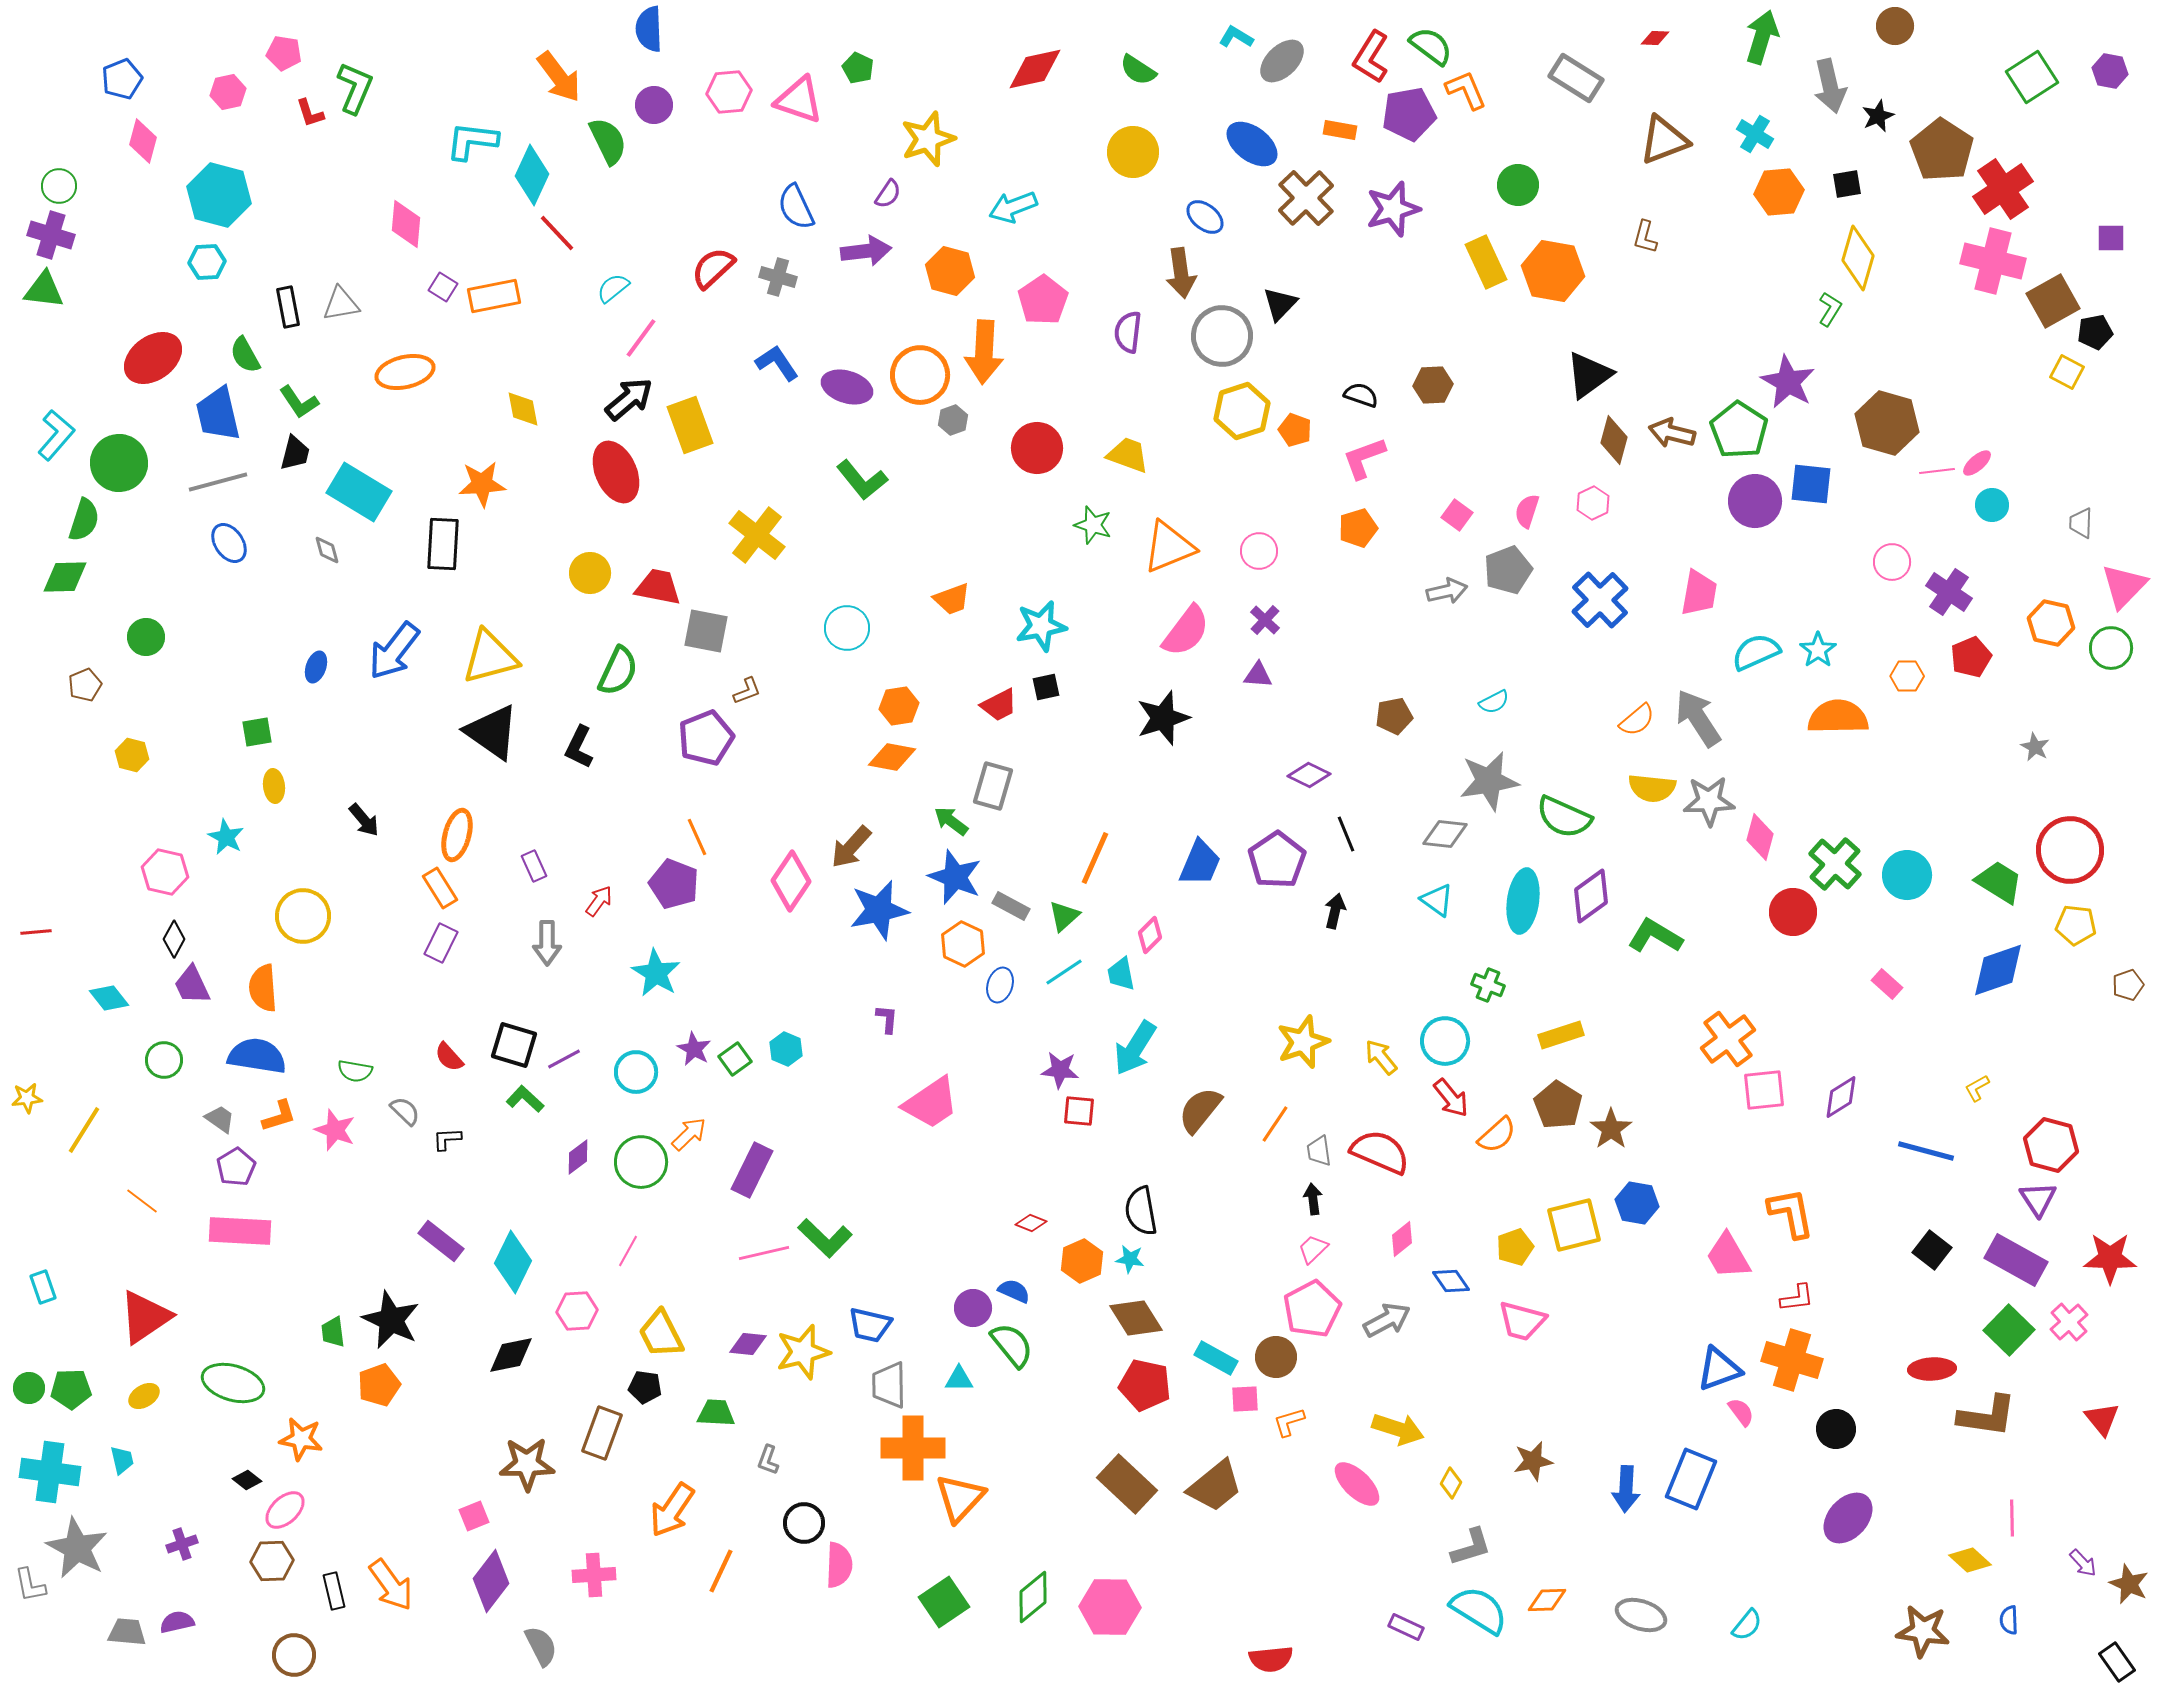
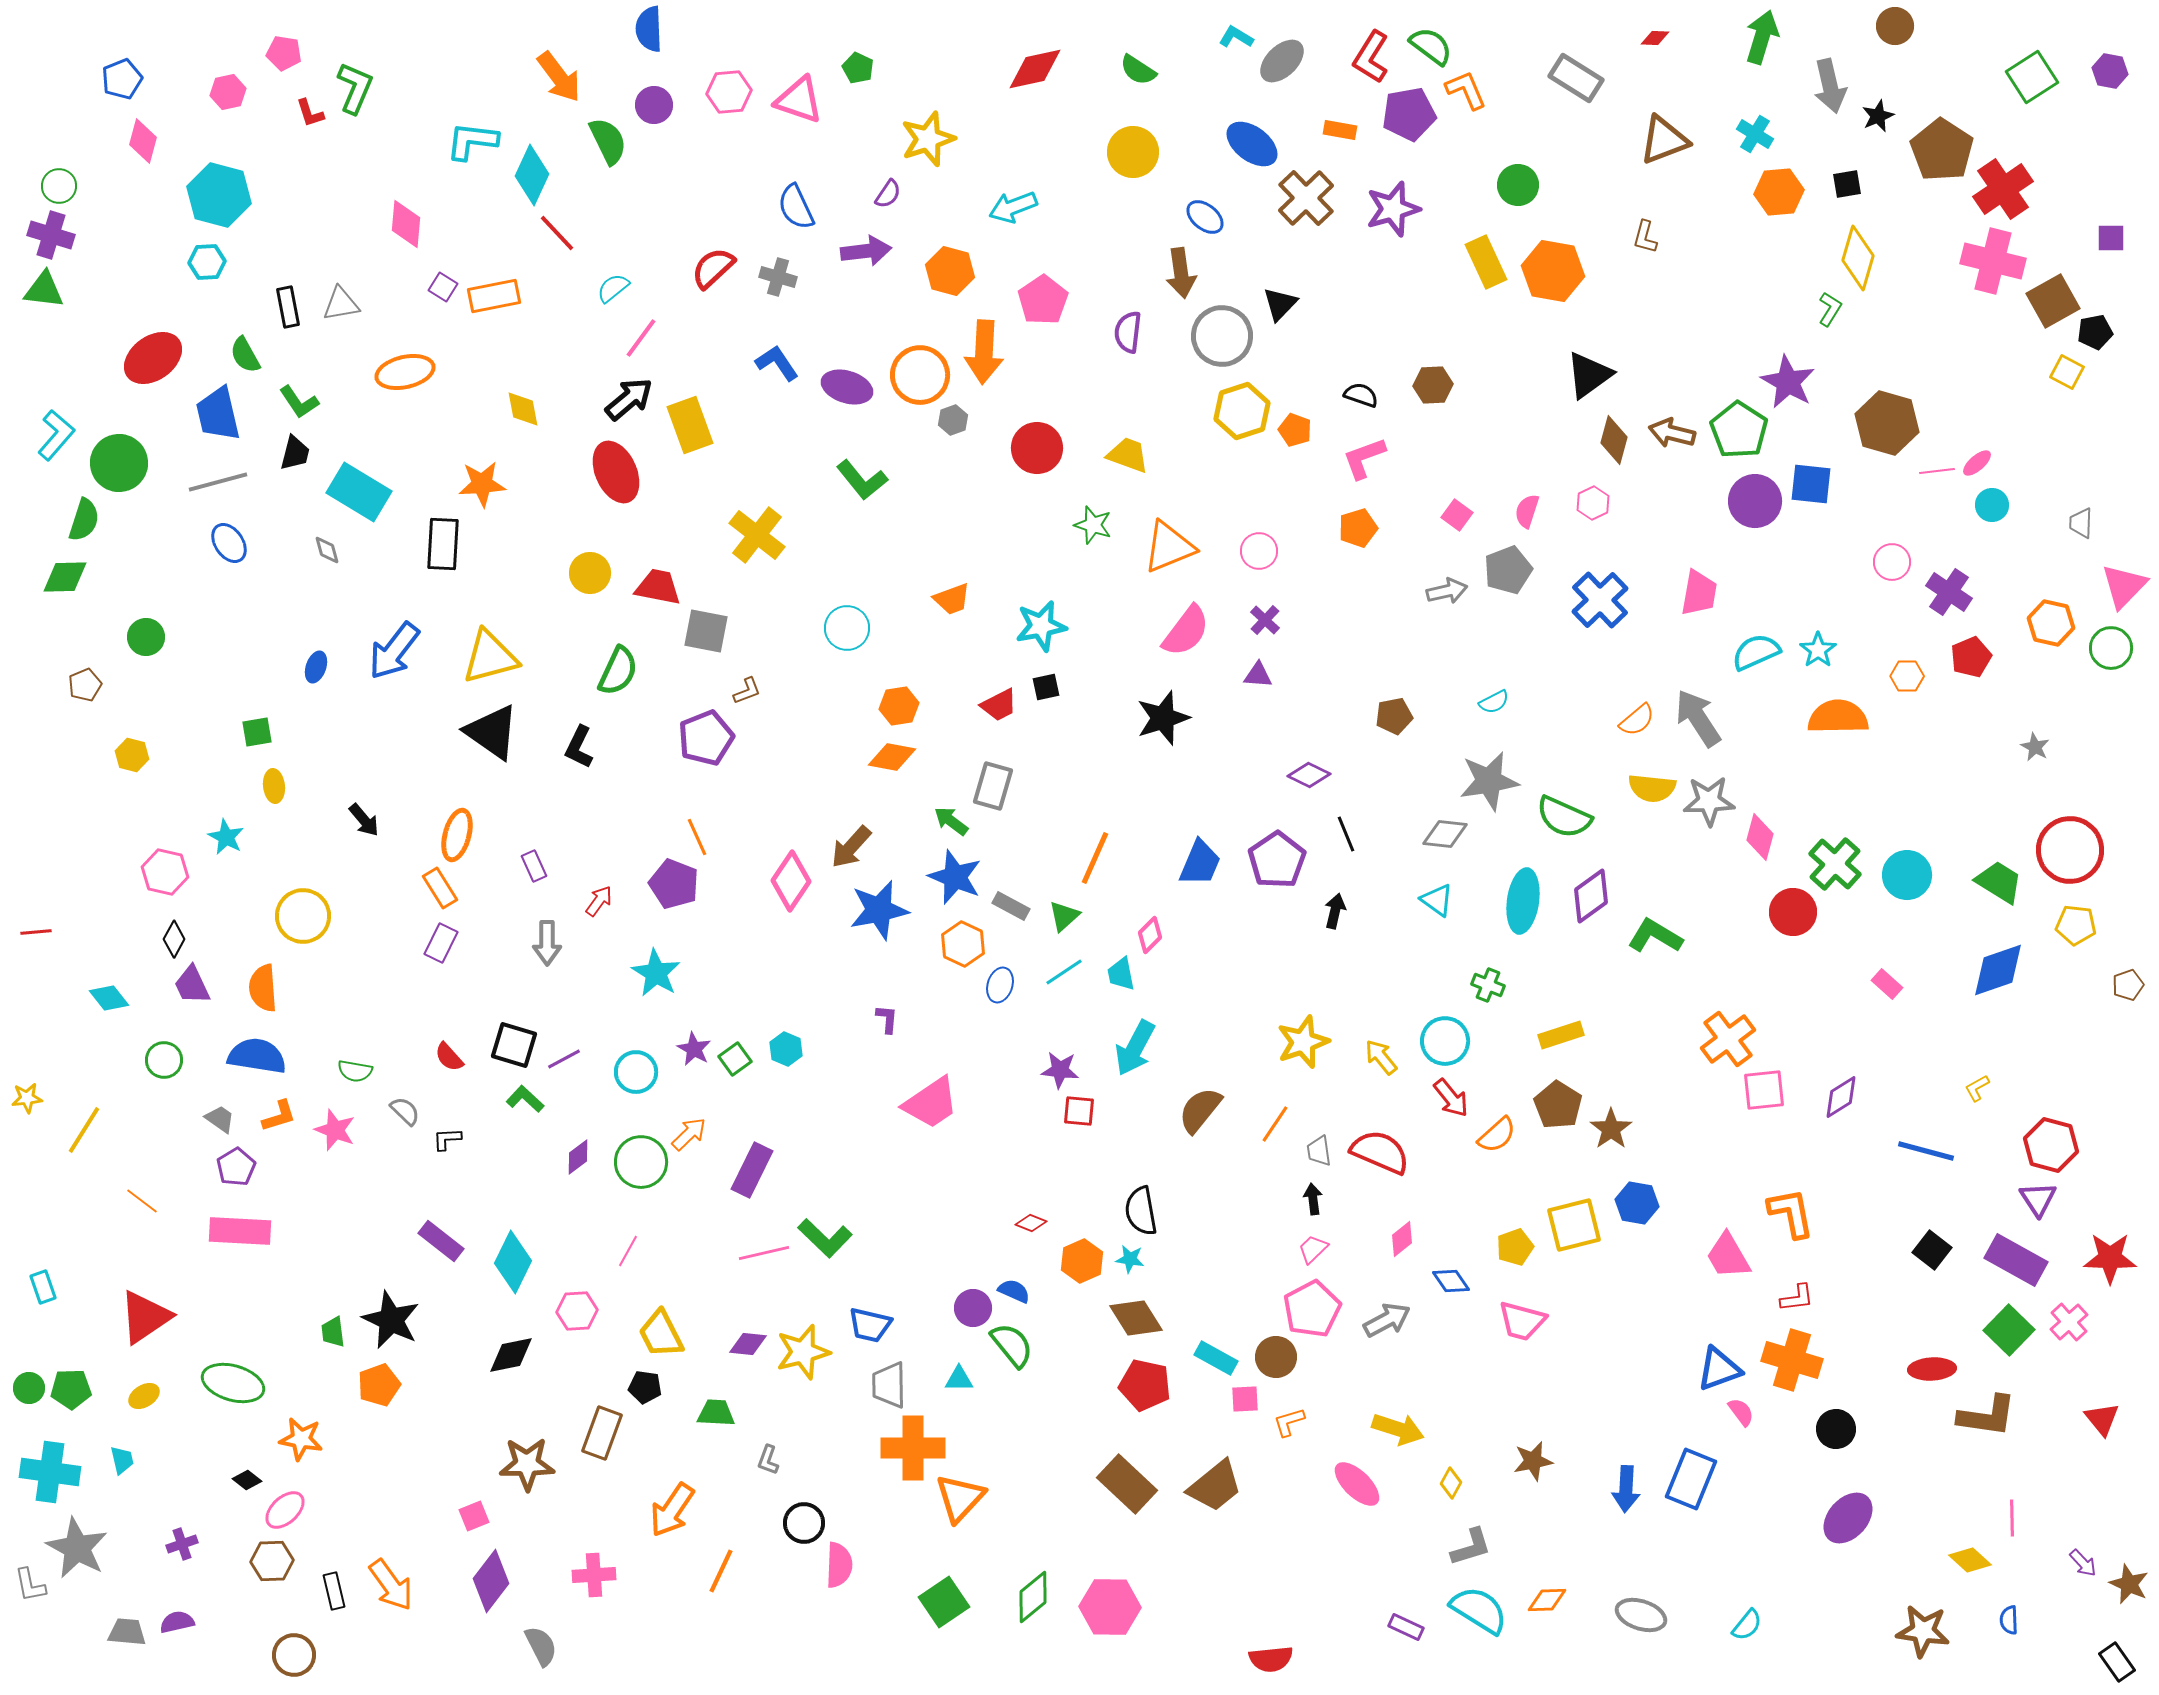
cyan arrow at (1135, 1048): rotated 4 degrees counterclockwise
